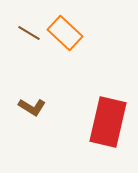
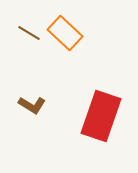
brown L-shape: moved 2 px up
red rectangle: moved 7 px left, 6 px up; rotated 6 degrees clockwise
